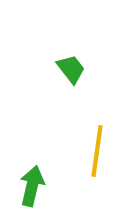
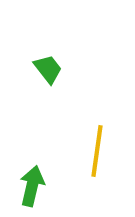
green trapezoid: moved 23 px left
